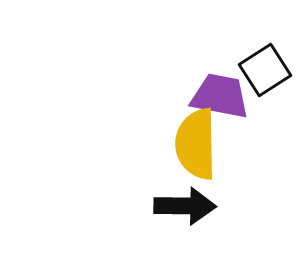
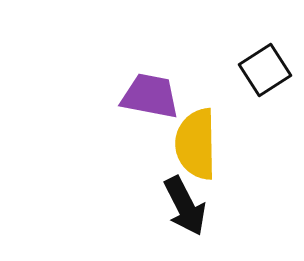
purple trapezoid: moved 70 px left
black arrow: rotated 62 degrees clockwise
